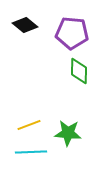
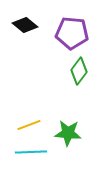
green diamond: rotated 36 degrees clockwise
